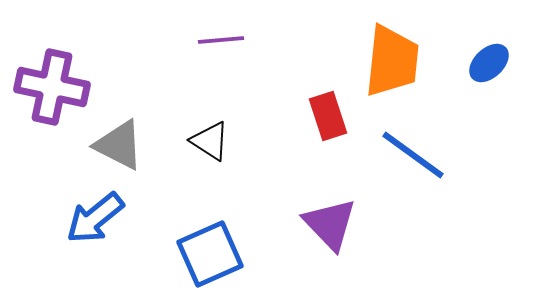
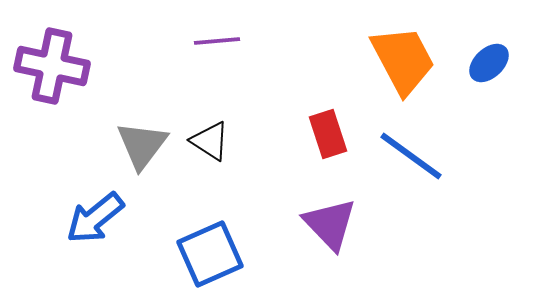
purple line: moved 4 px left, 1 px down
orange trapezoid: moved 11 px right, 1 px up; rotated 34 degrees counterclockwise
purple cross: moved 21 px up
red rectangle: moved 18 px down
gray triangle: moved 23 px right; rotated 40 degrees clockwise
blue line: moved 2 px left, 1 px down
